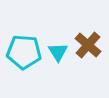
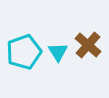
cyan pentagon: rotated 24 degrees counterclockwise
